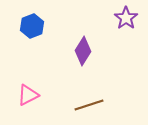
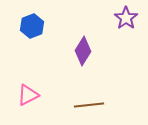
brown line: rotated 12 degrees clockwise
